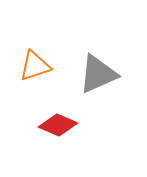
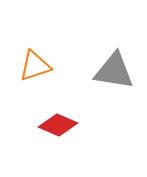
gray triangle: moved 16 px right, 3 px up; rotated 33 degrees clockwise
